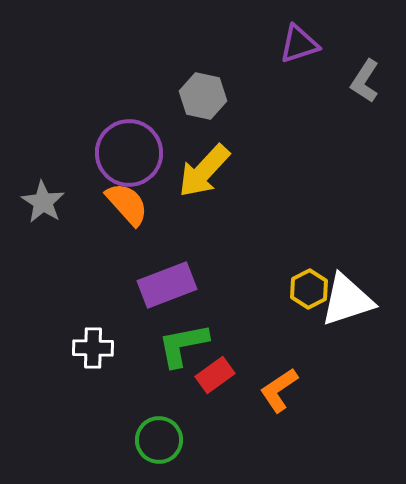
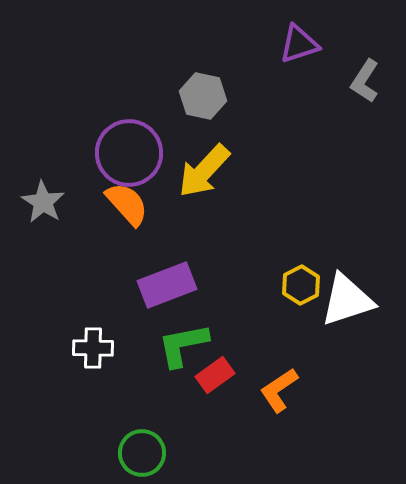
yellow hexagon: moved 8 px left, 4 px up
green circle: moved 17 px left, 13 px down
